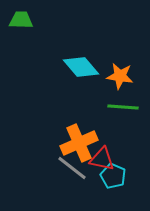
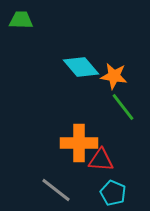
orange star: moved 6 px left
green line: rotated 48 degrees clockwise
orange cross: rotated 24 degrees clockwise
red triangle: moved 1 px left, 1 px down; rotated 8 degrees counterclockwise
gray line: moved 16 px left, 22 px down
cyan pentagon: moved 17 px down
